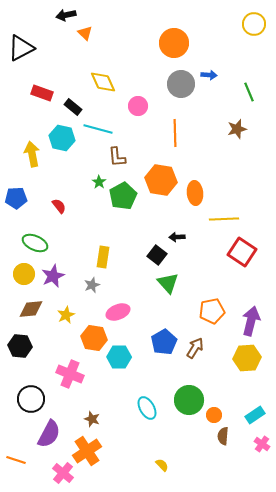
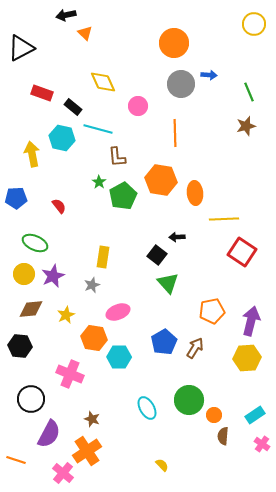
brown star at (237, 129): moved 9 px right, 3 px up
